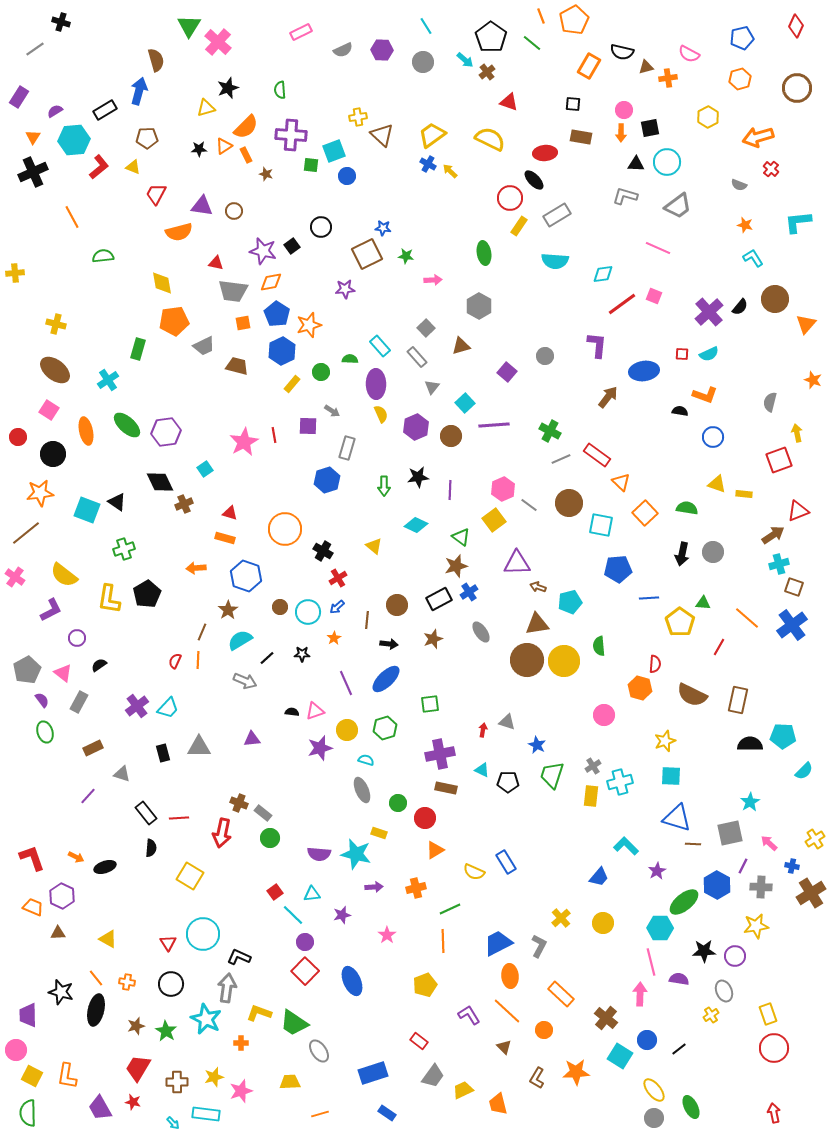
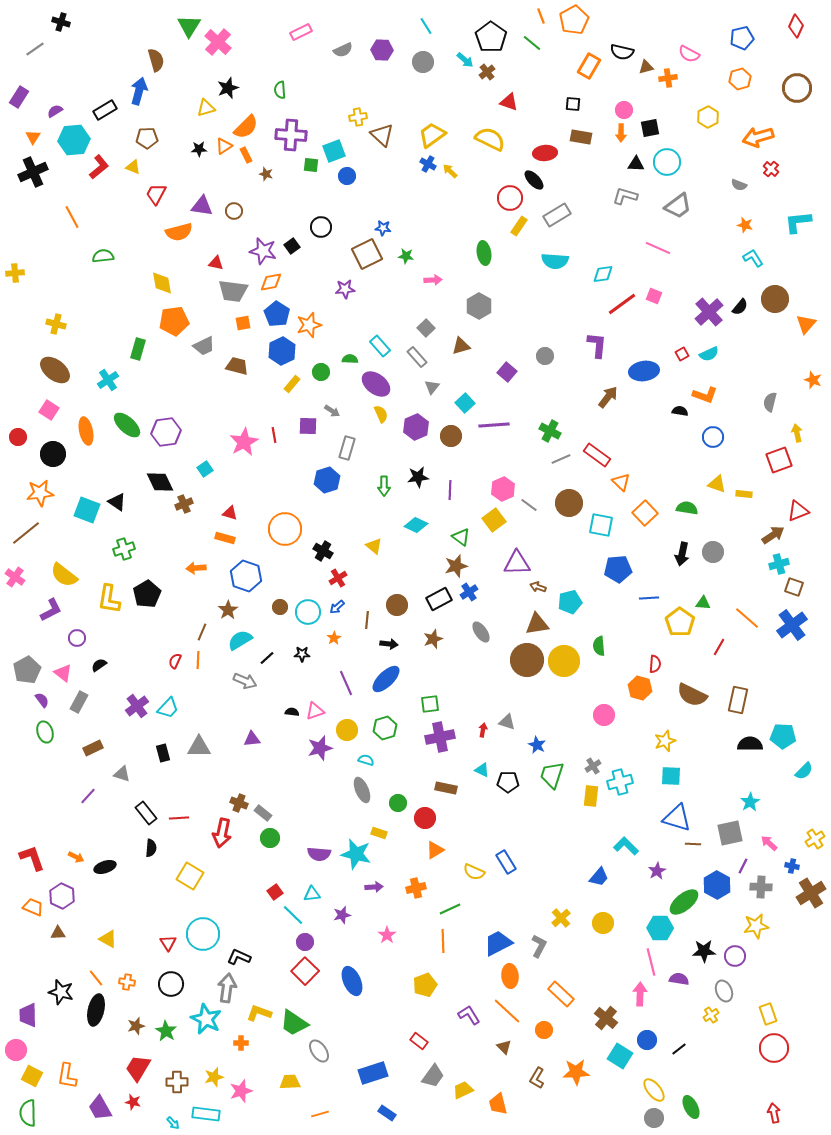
red square at (682, 354): rotated 32 degrees counterclockwise
purple ellipse at (376, 384): rotated 52 degrees counterclockwise
purple cross at (440, 754): moved 17 px up
